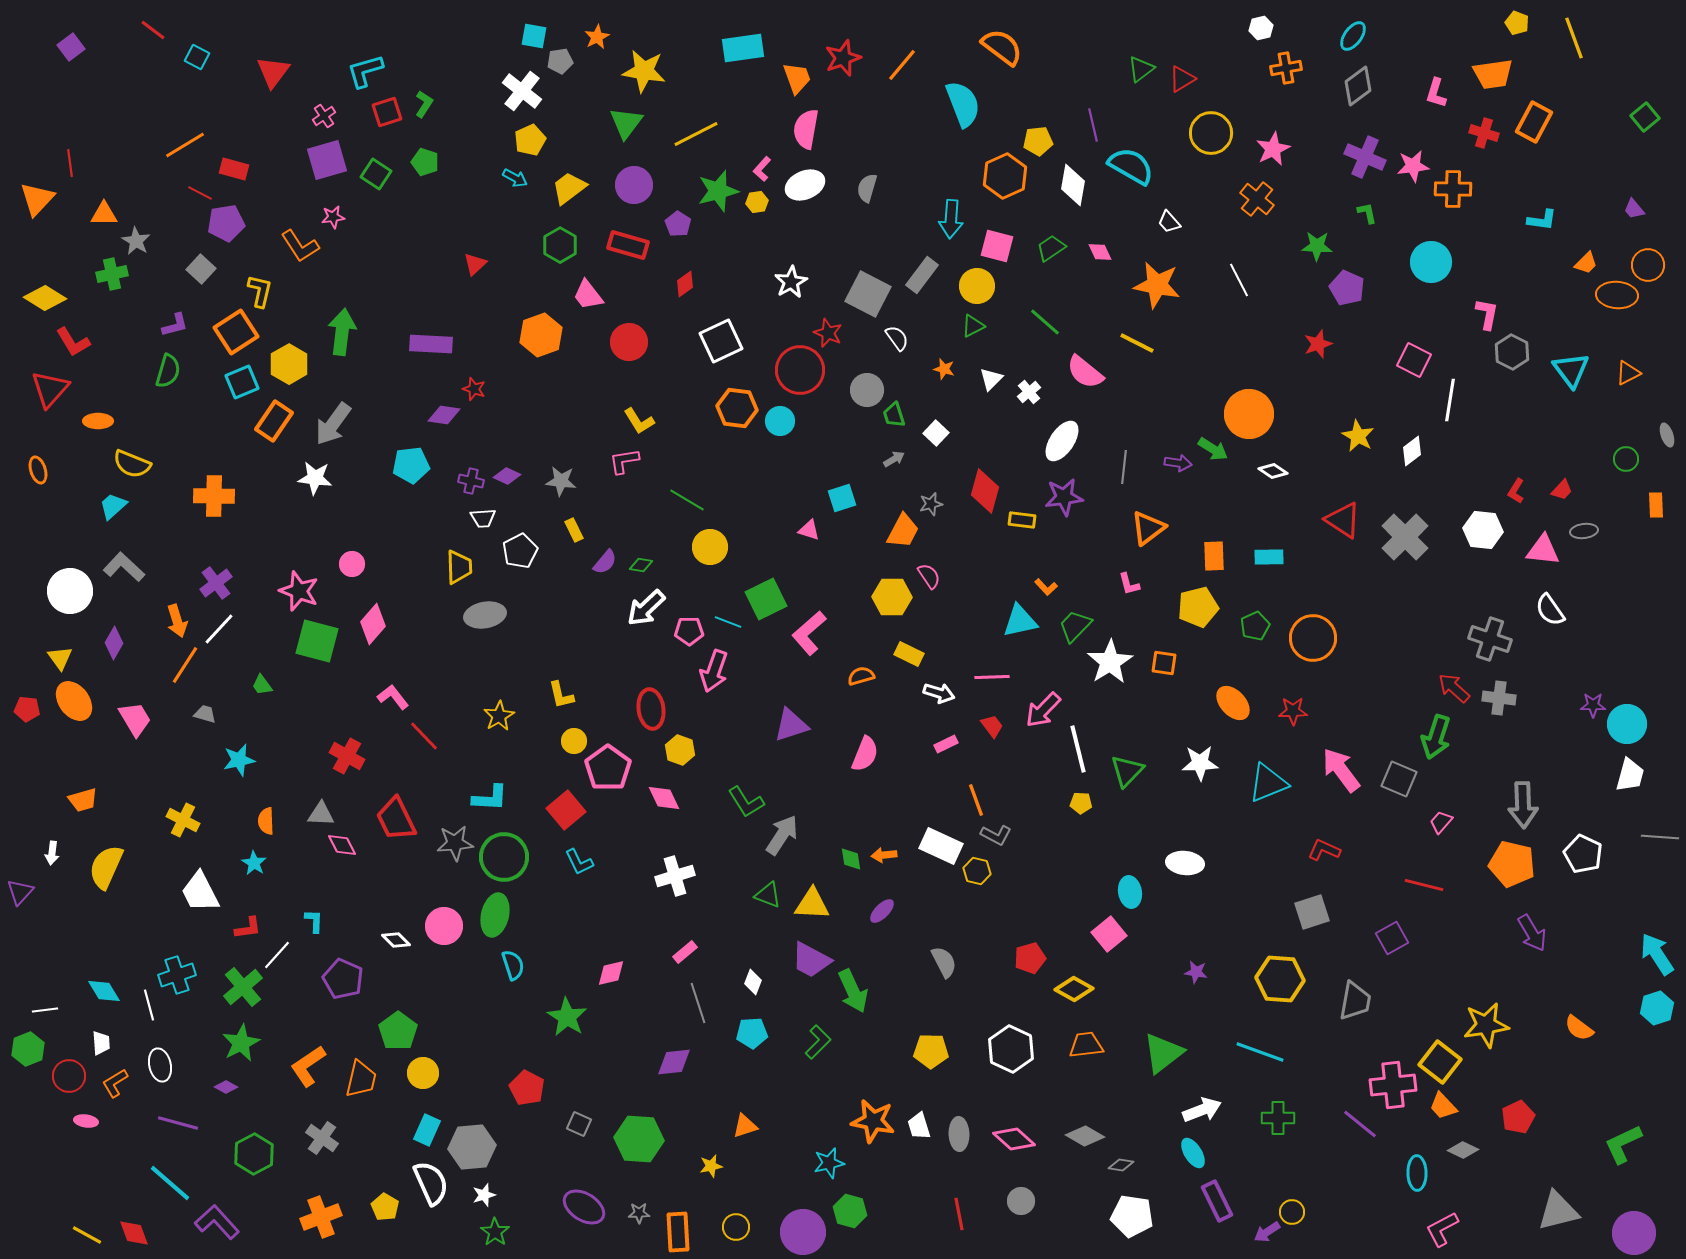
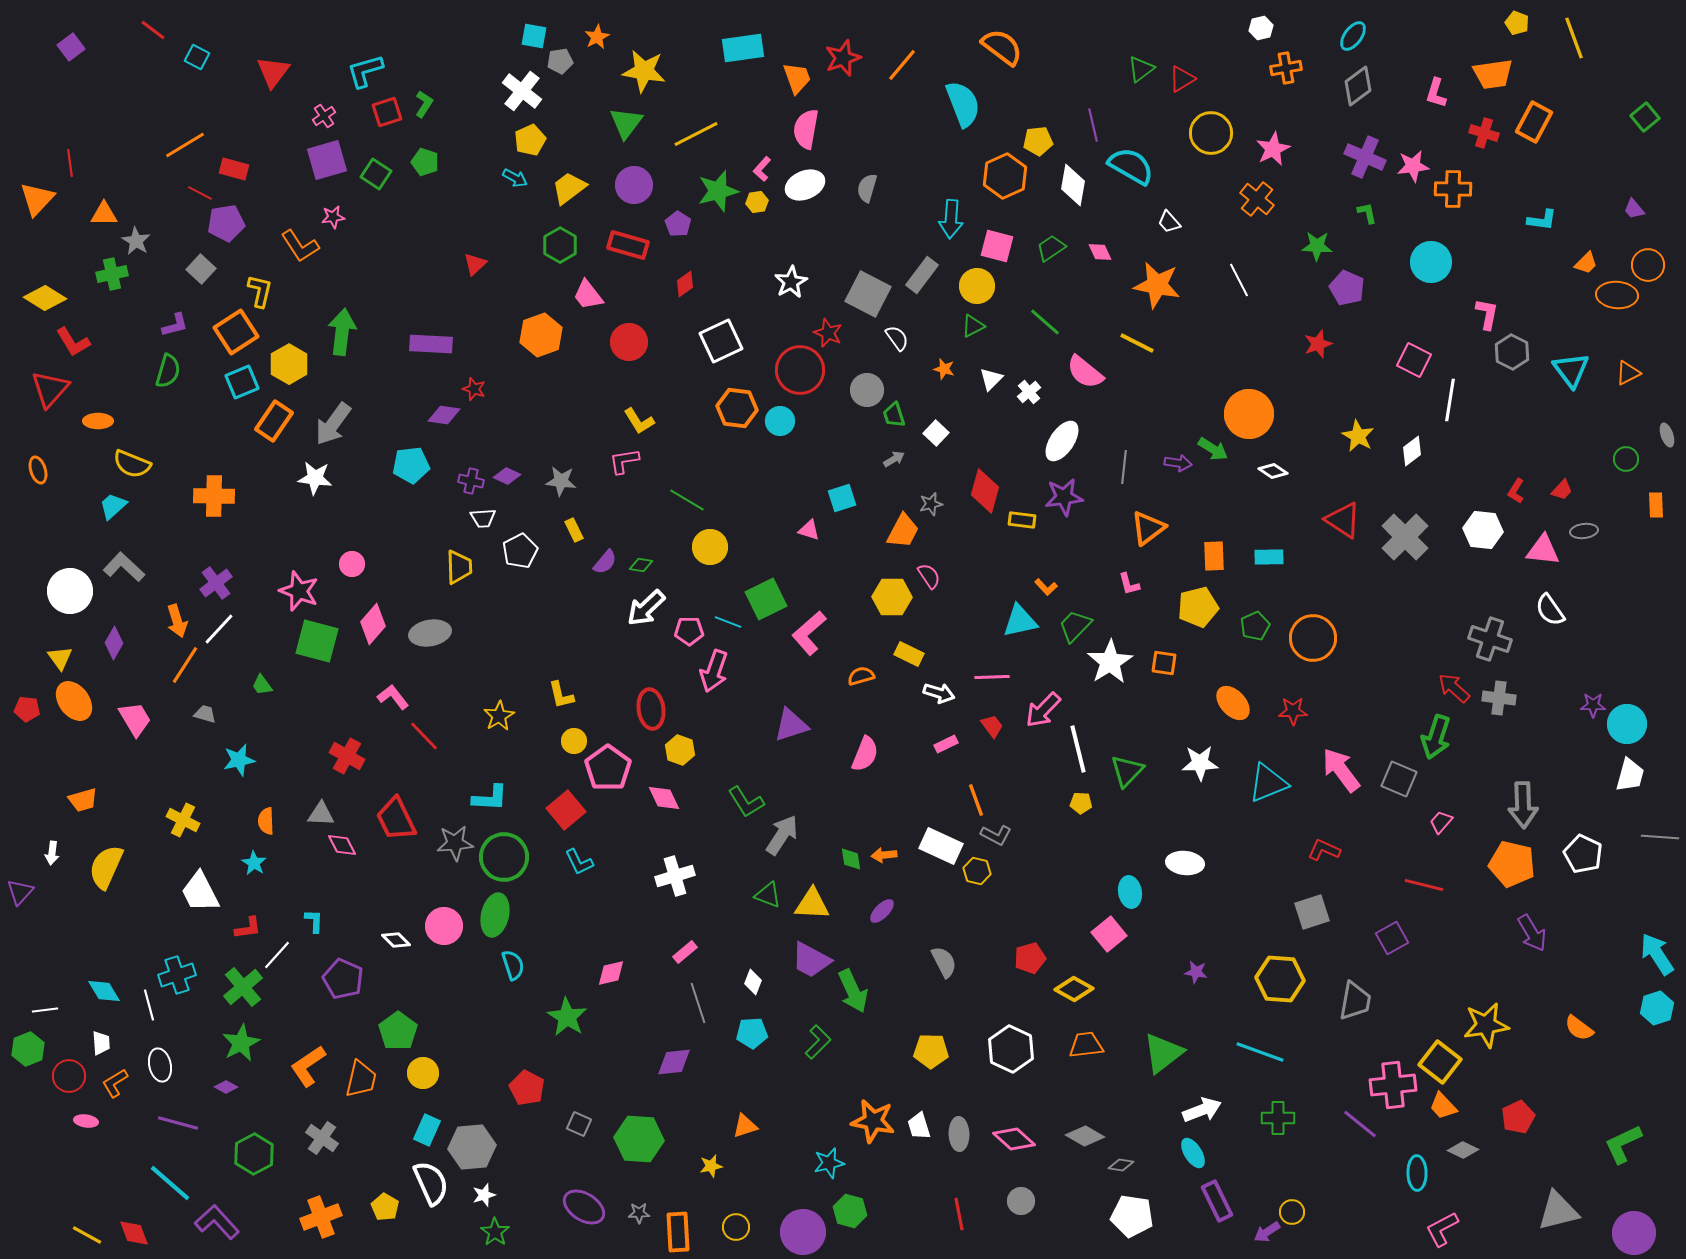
gray ellipse at (485, 615): moved 55 px left, 18 px down
